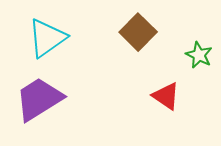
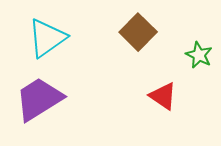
red triangle: moved 3 px left
